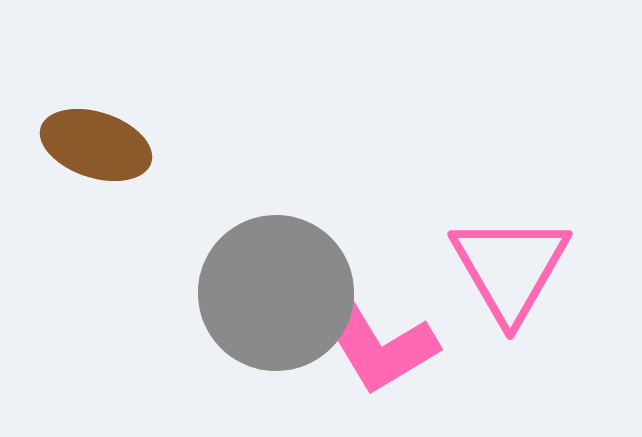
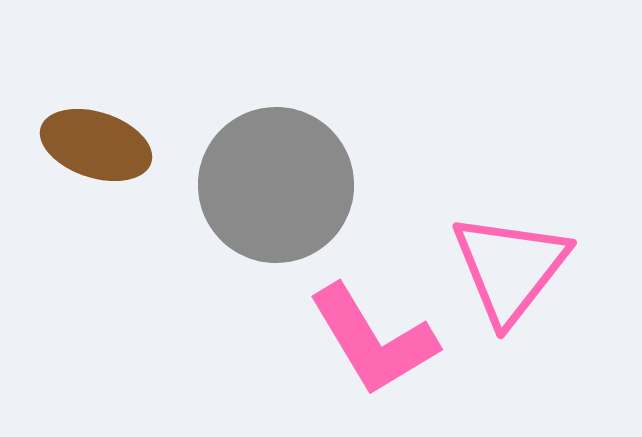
pink triangle: rotated 8 degrees clockwise
gray circle: moved 108 px up
